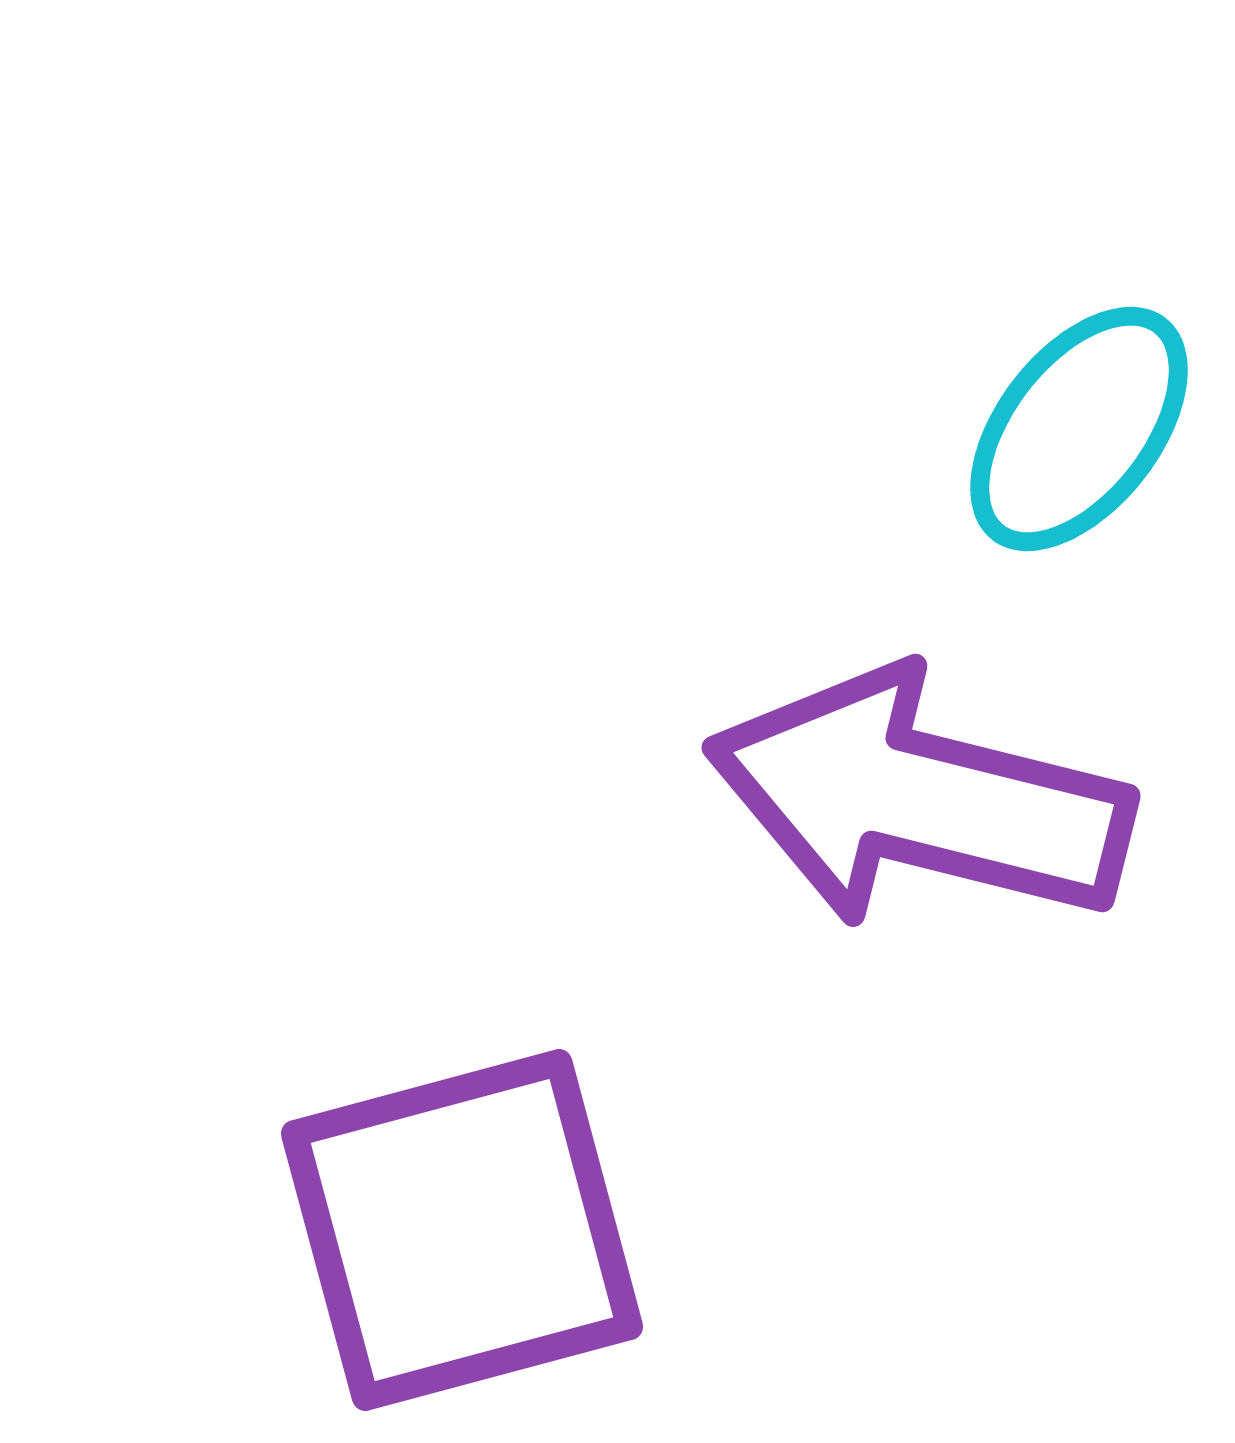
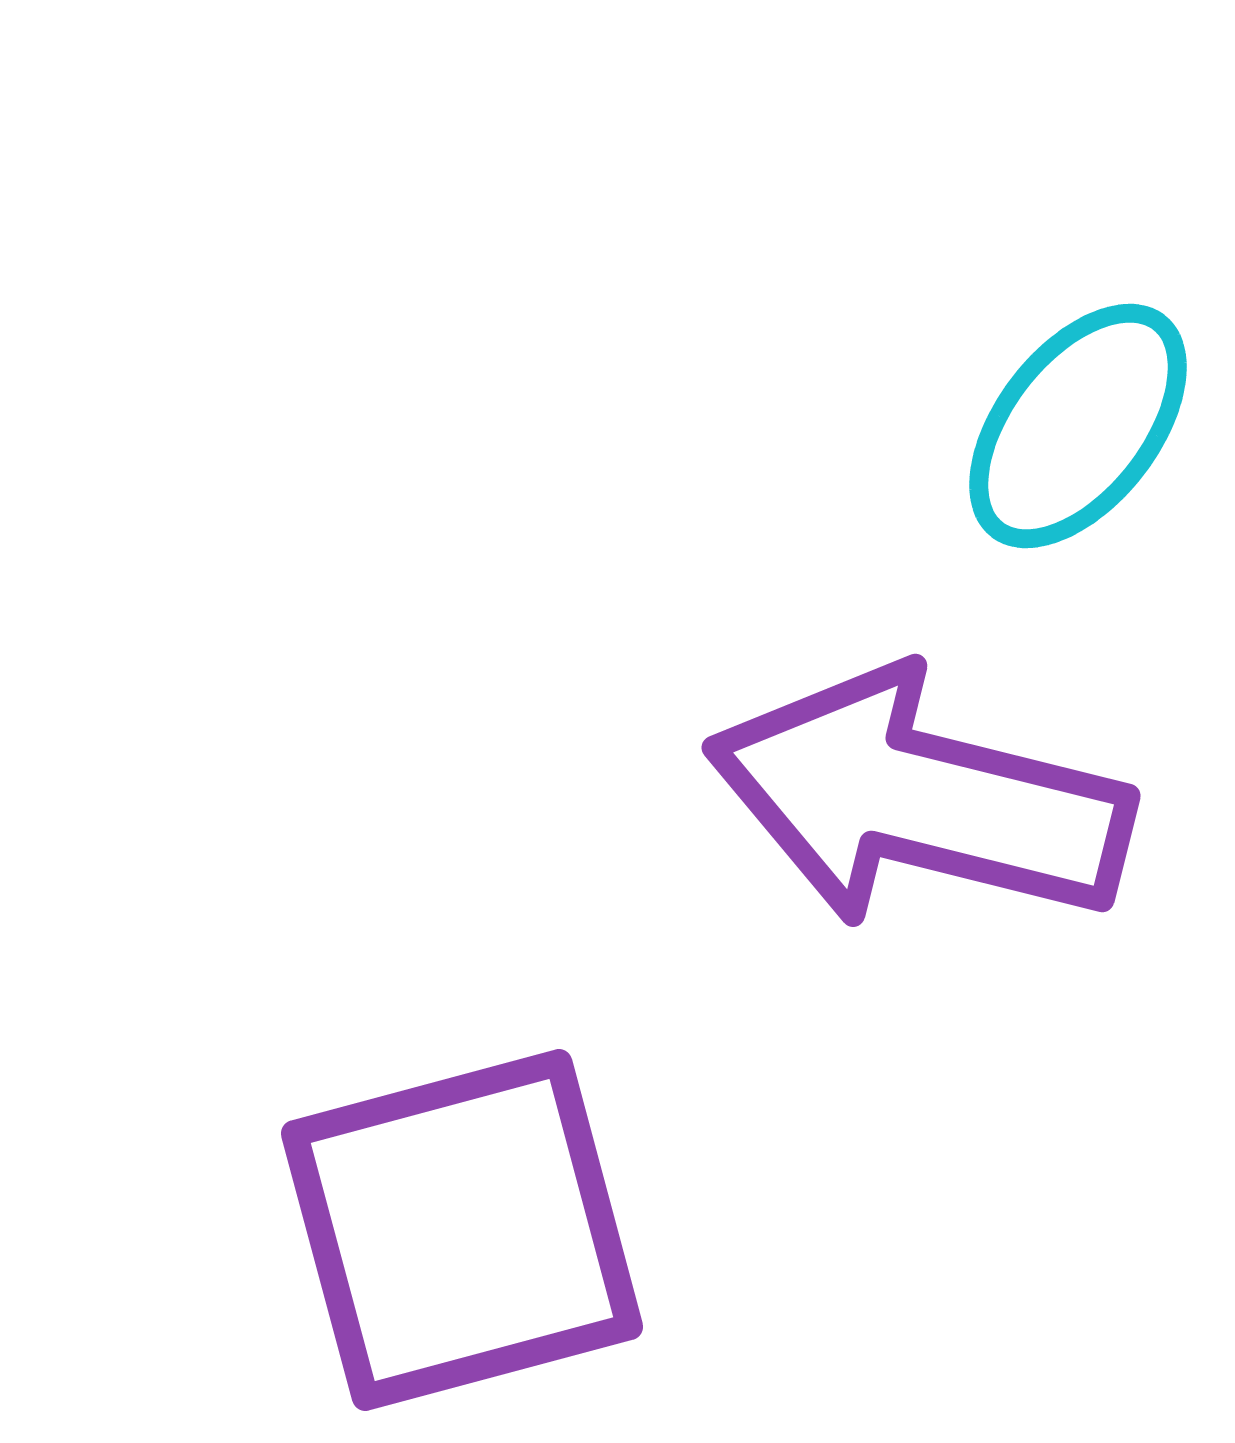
cyan ellipse: moved 1 px left, 3 px up
